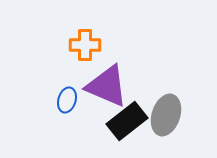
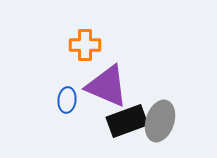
blue ellipse: rotated 10 degrees counterclockwise
gray ellipse: moved 6 px left, 6 px down
black rectangle: rotated 18 degrees clockwise
